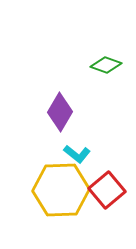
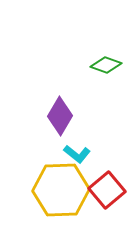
purple diamond: moved 4 px down
